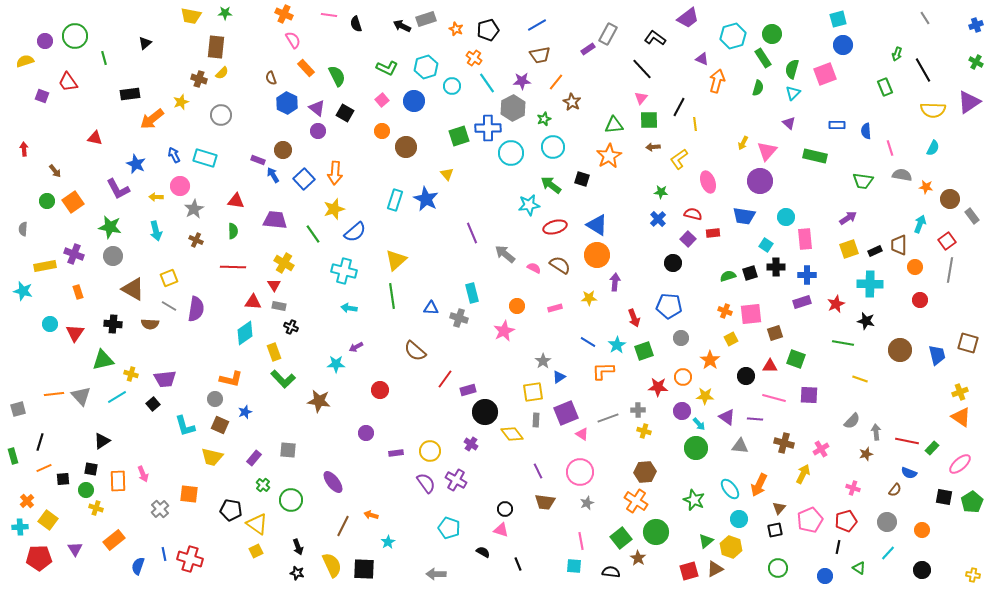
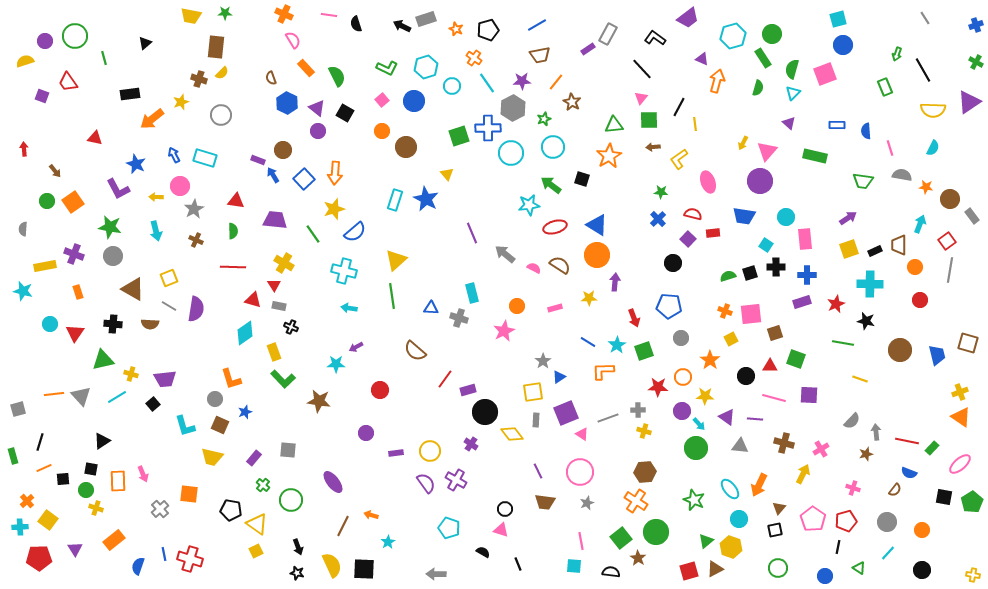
red triangle at (253, 302): moved 2 px up; rotated 12 degrees clockwise
orange L-shape at (231, 379): rotated 60 degrees clockwise
pink pentagon at (810, 520): moved 3 px right, 1 px up; rotated 15 degrees counterclockwise
